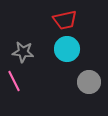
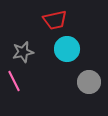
red trapezoid: moved 10 px left
gray star: rotated 20 degrees counterclockwise
